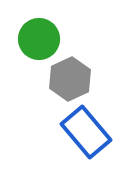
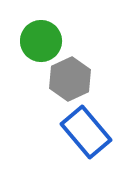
green circle: moved 2 px right, 2 px down
